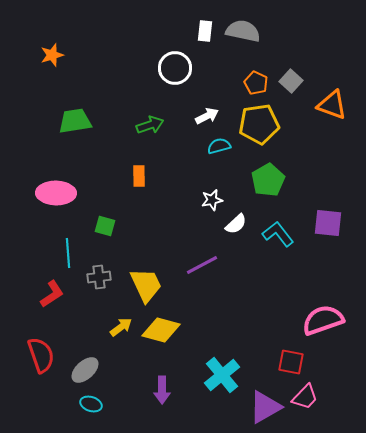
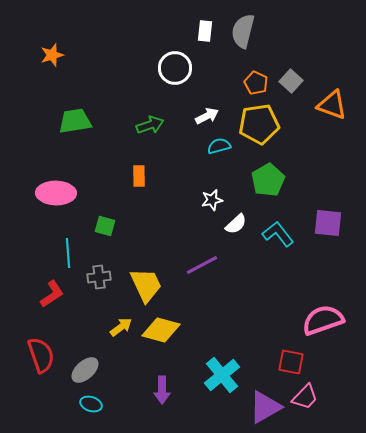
gray semicircle: rotated 88 degrees counterclockwise
